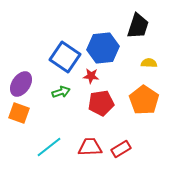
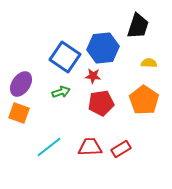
red star: moved 2 px right
